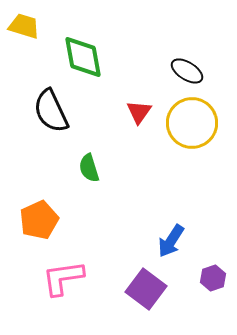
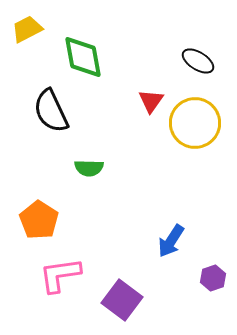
yellow trapezoid: moved 3 px right, 3 px down; rotated 44 degrees counterclockwise
black ellipse: moved 11 px right, 10 px up
red triangle: moved 12 px right, 11 px up
yellow circle: moved 3 px right
green semicircle: rotated 72 degrees counterclockwise
orange pentagon: rotated 15 degrees counterclockwise
pink L-shape: moved 3 px left, 3 px up
purple square: moved 24 px left, 11 px down
